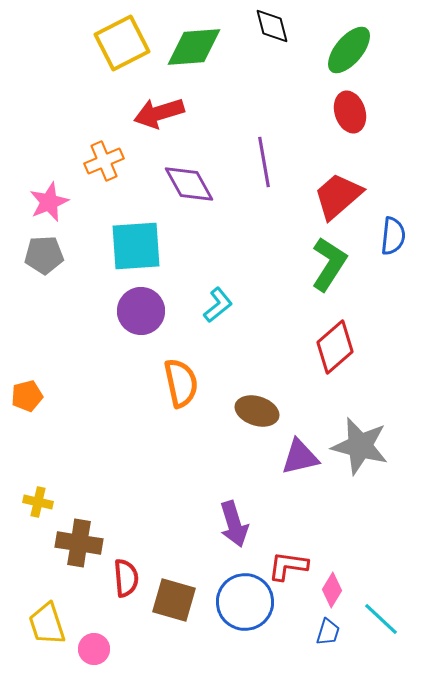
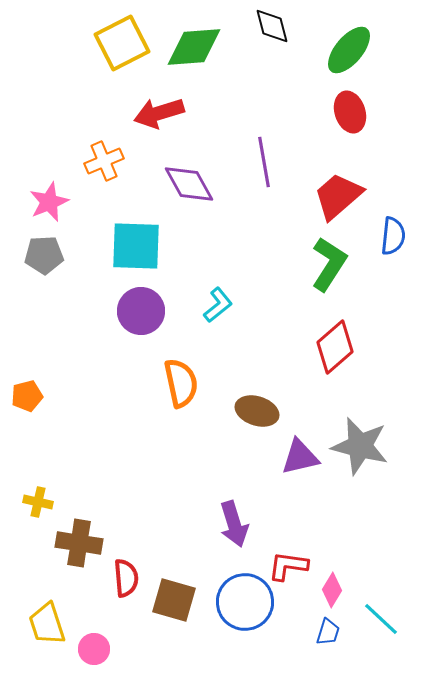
cyan square: rotated 6 degrees clockwise
